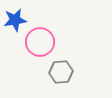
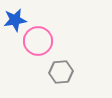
pink circle: moved 2 px left, 1 px up
